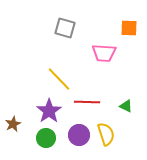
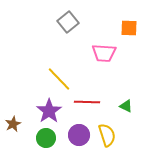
gray square: moved 3 px right, 6 px up; rotated 35 degrees clockwise
yellow semicircle: moved 1 px right, 1 px down
